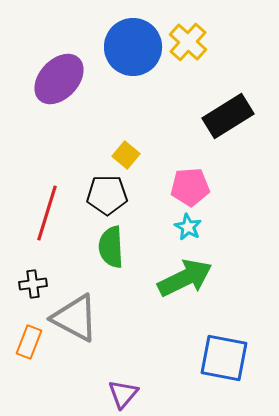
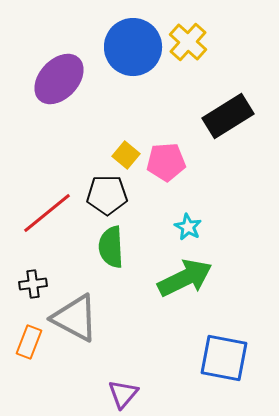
pink pentagon: moved 24 px left, 25 px up
red line: rotated 34 degrees clockwise
